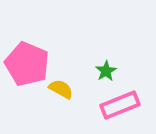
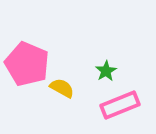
yellow semicircle: moved 1 px right, 1 px up
